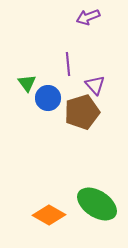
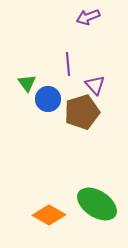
blue circle: moved 1 px down
